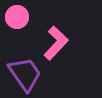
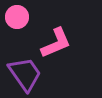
pink L-shape: rotated 24 degrees clockwise
